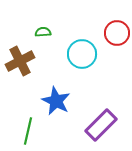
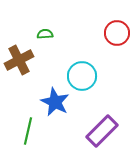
green semicircle: moved 2 px right, 2 px down
cyan circle: moved 22 px down
brown cross: moved 1 px left, 1 px up
blue star: moved 1 px left, 1 px down
purple rectangle: moved 1 px right, 6 px down
